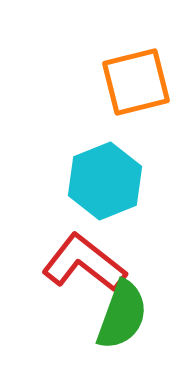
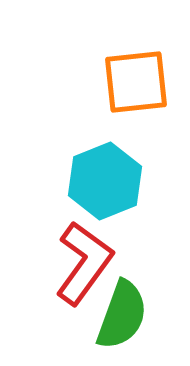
orange square: rotated 8 degrees clockwise
red L-shape: rotated 88 degrees clockwise
